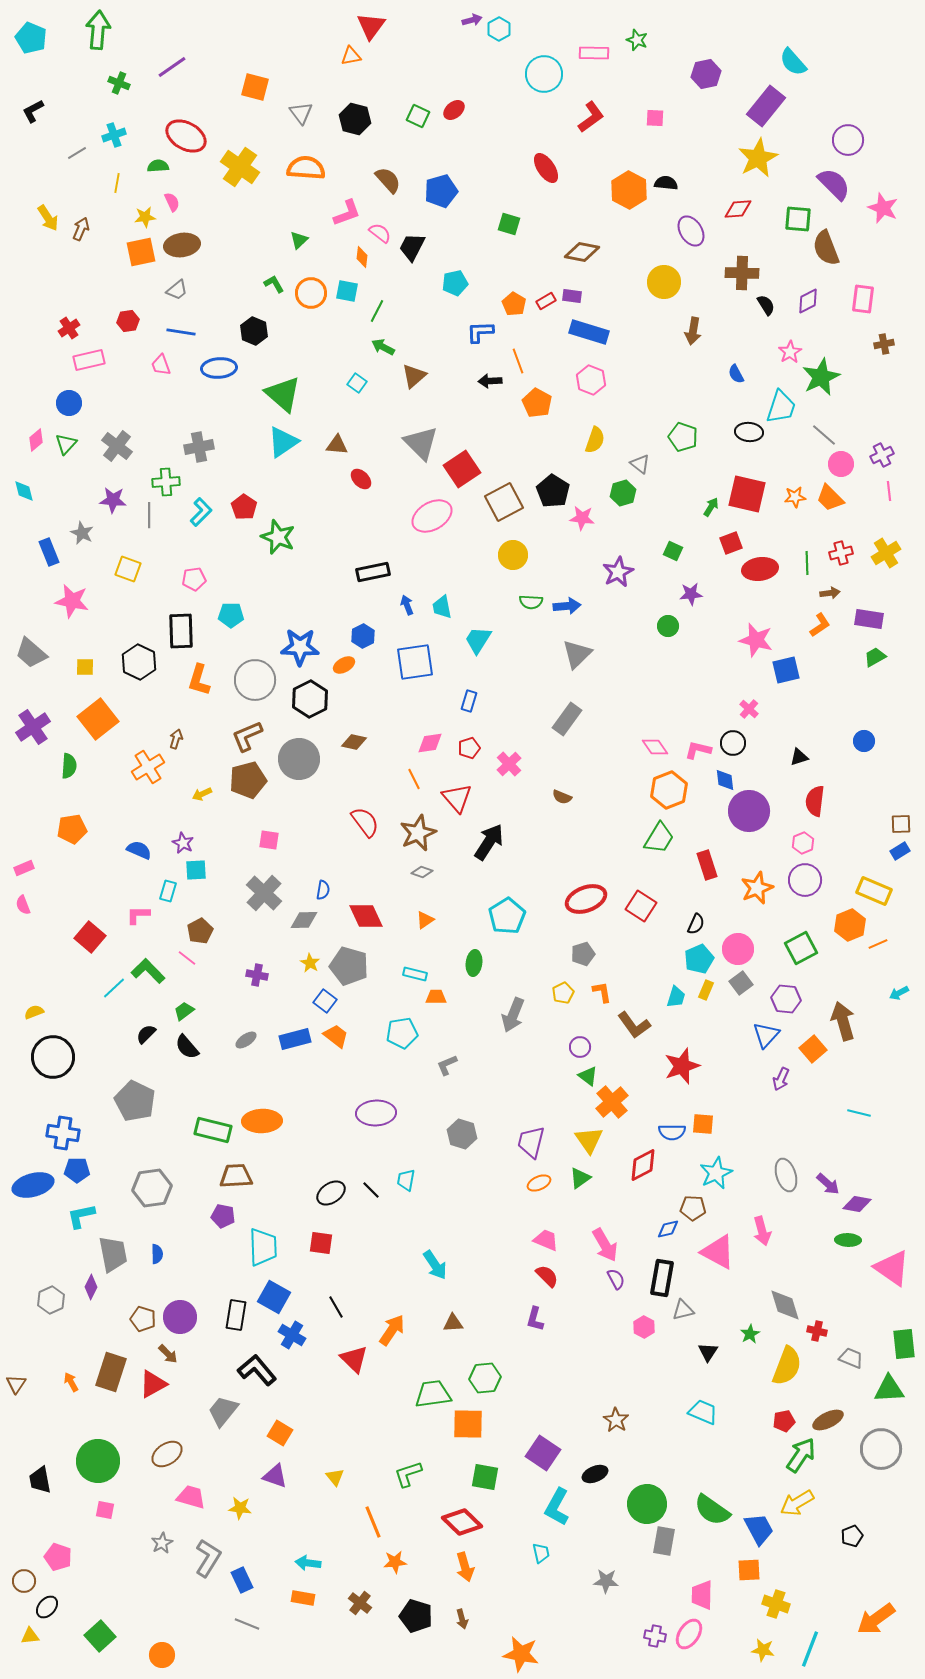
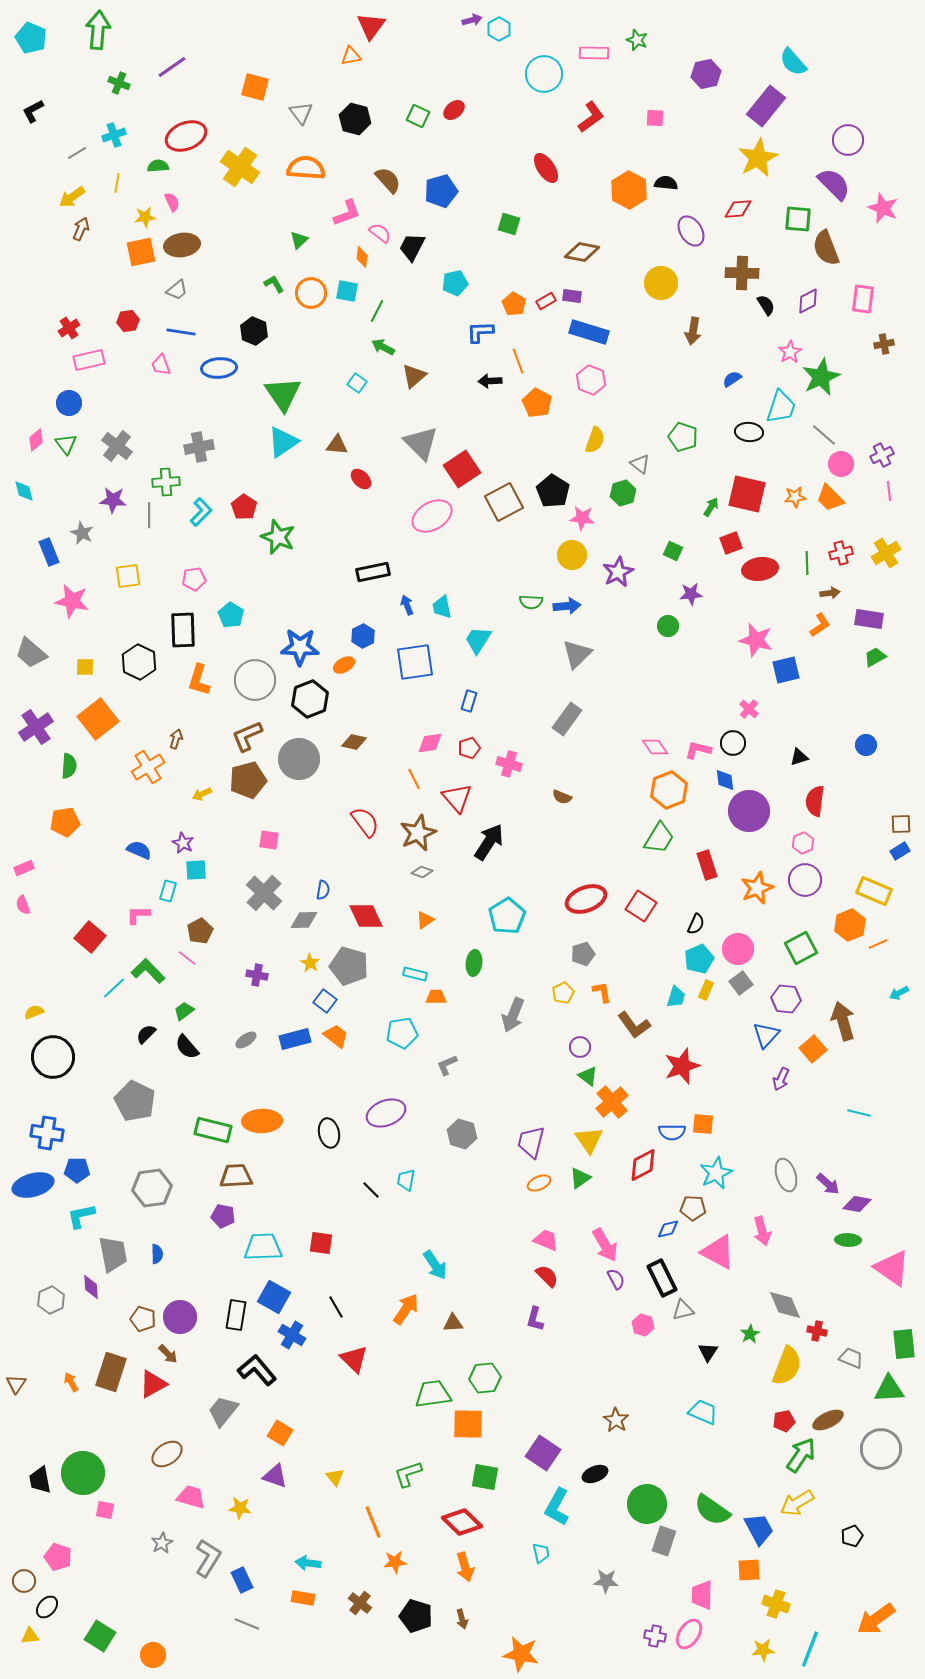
red ellipse at (186, 136): rotated 51 degrees counterclockwise
yellow arrow at (48, 218): moved 24 px right, 21 px up; rotated 88 degrees clockwise
yellow circle at (664, 282): moved 3 px left, 1 px down
blue semicircle at (736, 374): moved 4 px left, 5 px down; rotated 84 degrees clockwise
green triangle at (283, 394): rotated 15 degrees clockwise
green triangle at (66, 444): rotated 20 degrees counterclockwise
yellow circle at (513, 555): moved 59 px right
yellow square at (128, 569): moved 7 px down; rotated 28 degrees counterclockwise
cyan pentagon at (231, 615): rotated 30 degrees clockwise
black rectangle at (181, 631): moved 2 px right, 1 px up
black hexagon at (310, 699): rotated 6 degrees clockwise
purple cross at (33, 727): moved 3 px right
blue circle at (864, 741): moved 2 px right, 4 px down
pink cross at (509, 764): rotated 30 degrees counterclockwise
orange pentagon at (72, 829): moved 7 px left, 7 px up
purple ellipse at (376, 1113): moved 10 px right; rotated 18 degrees counterclockwise
blue cross at (63, 1133): moved 16 px left
black ellipse at (331, 1193): moved 2 px left, 60 px up; rotated 68 degrees counterclockwise
cyan trapezoid at (263, 1247): rotated 90 degrees counterclockwise
black rectangle at (662, 1278): rotated 36 degrees counterclockwise
purple diamond at (91, 1287): rotated 30 degrees counterclockwise
gray diamond at (785, 1305): rotated 6 degrees counterclockwise
pink hexagon at (644, 1327): moved 1 px left, 2 px up; rotated 10 degrees counterclockwise
orange arrow at (392, 1330): moved 14 px right, 21 px up
green circle at (98, 1461): moved 15 px left, 12 px down
gray rectangle at (664, 1541): rotated 8 degrees clockwise
green square at (100, 1636): rotated 16 degrees counterclockwise
yellow star at (763, 1650): rotated 15 degrees counterclockwise
orange circle at (162, 1655): moved 9 px left
